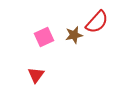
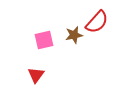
pink square: moved 3 px down; rotated 12 degrees clockwise
